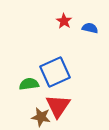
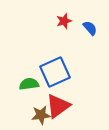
red star: rotated 21 degrees clockwise
blue semicircle: rotated 35 degrees clockwise
red triangle: rotated 20 degrees clockwise
brown star: moved 2 px up; rotated 18 degrees counterclockwise
